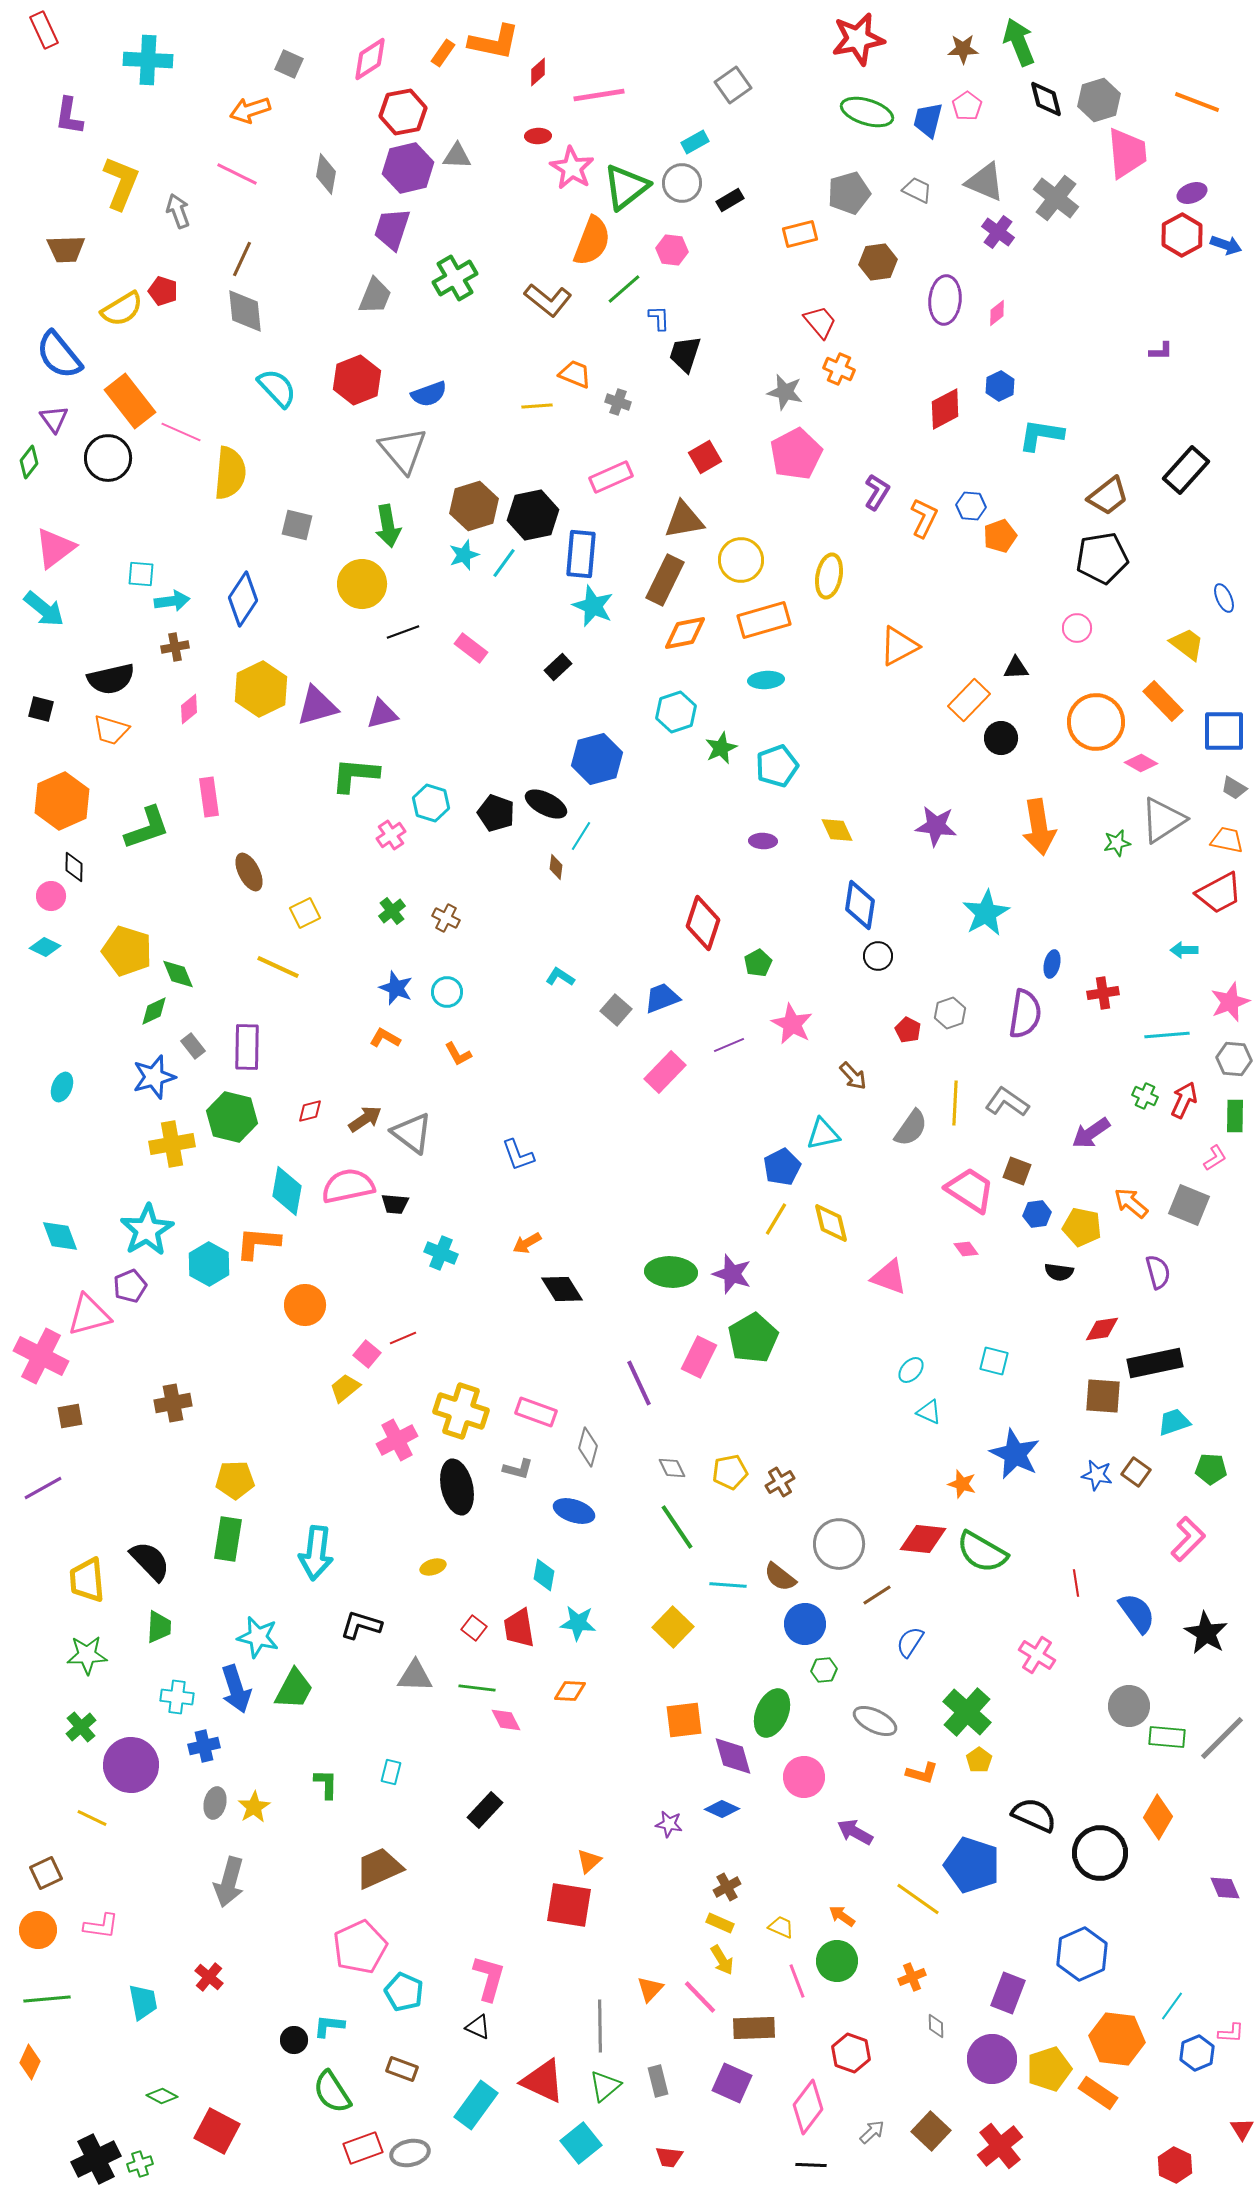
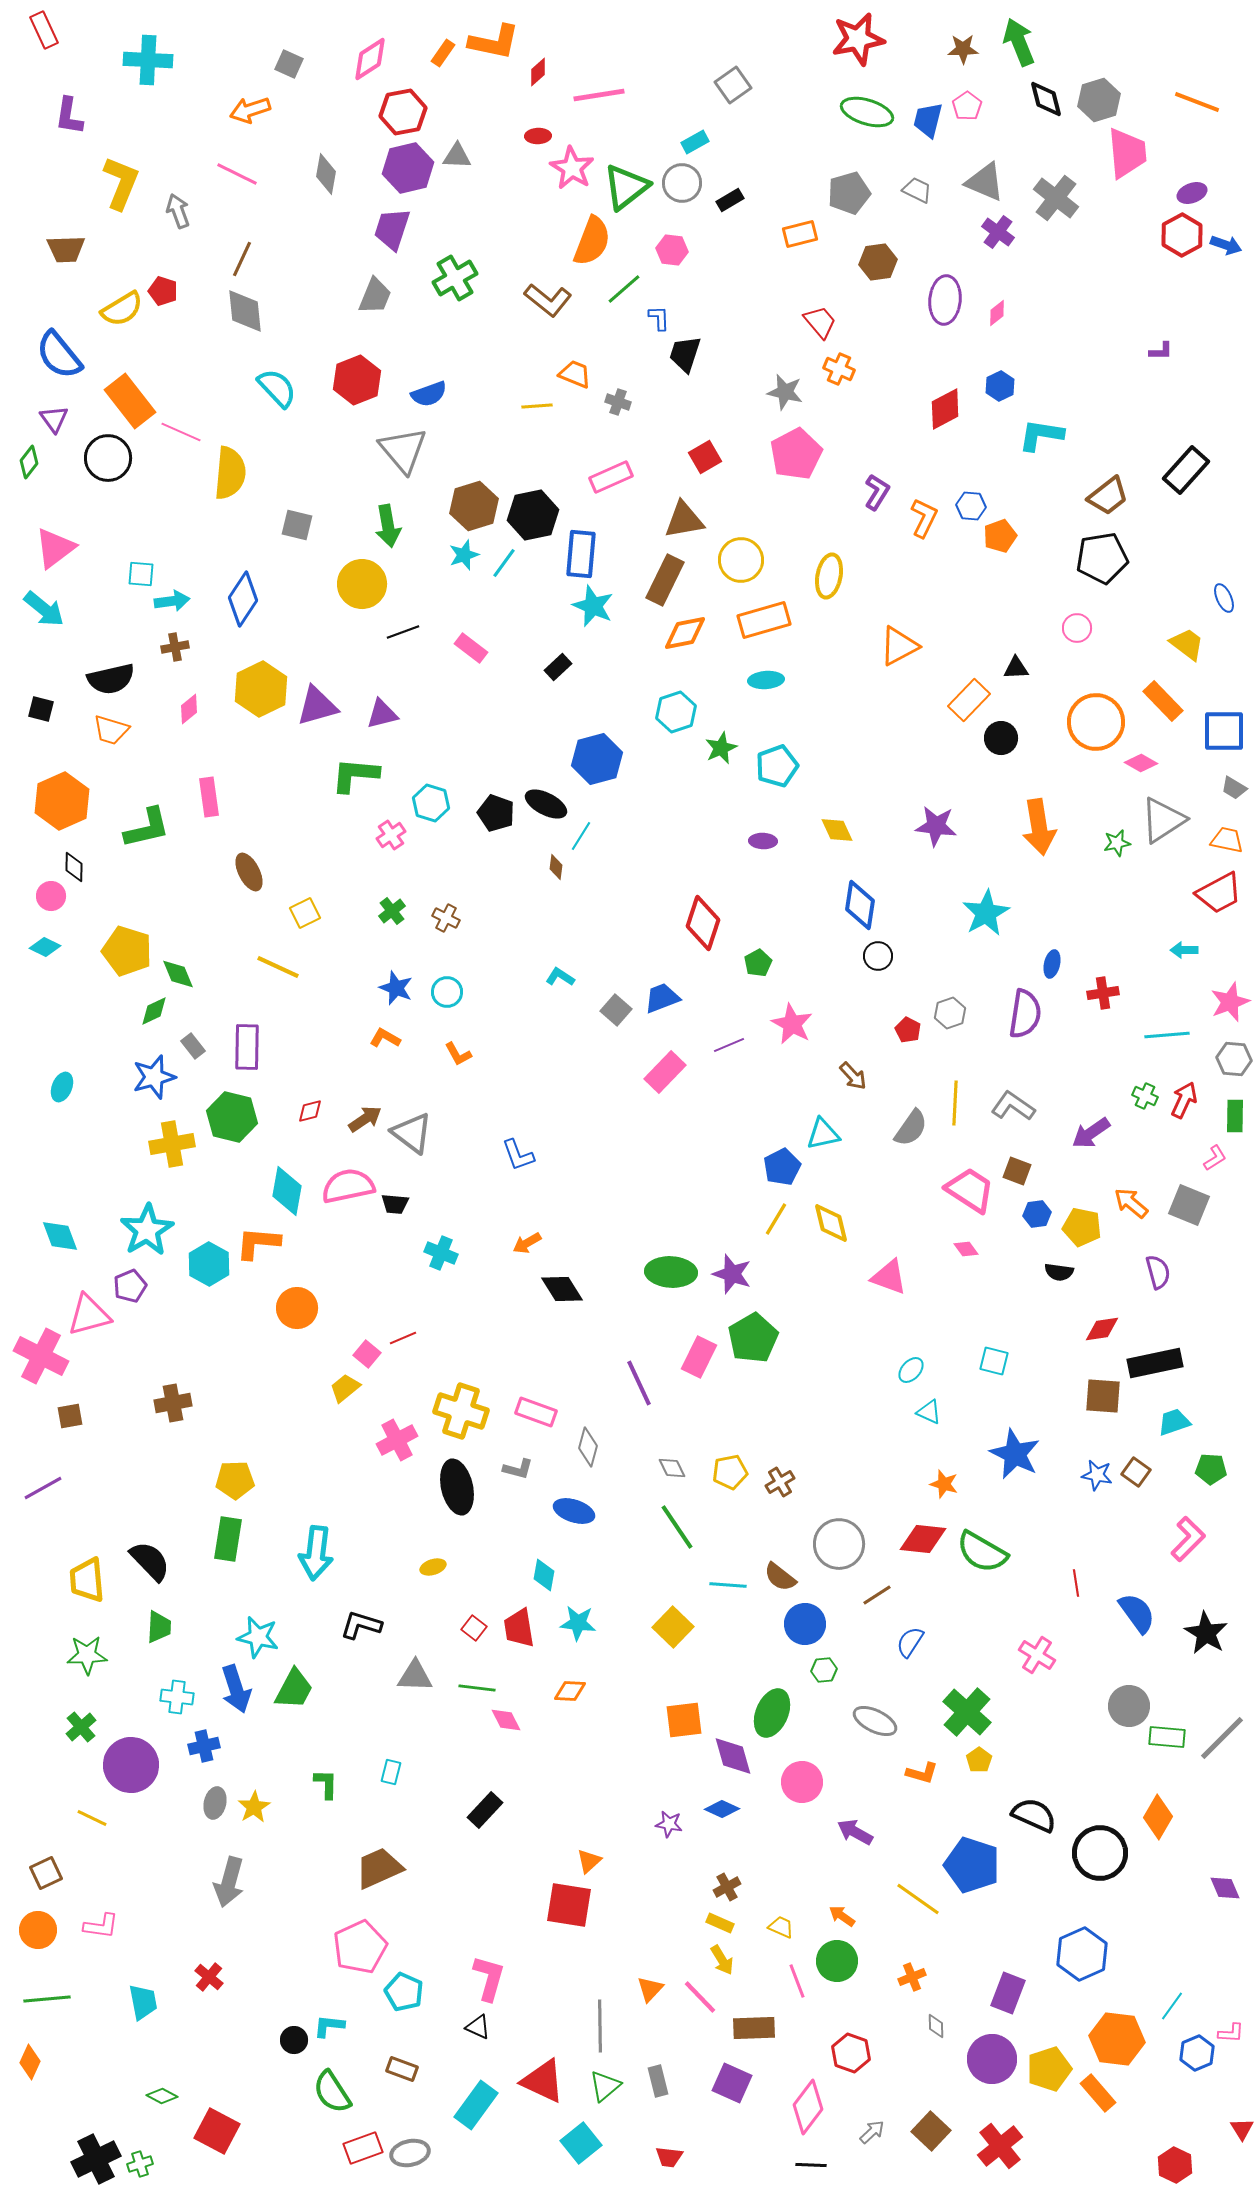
green L-shape at (147, 828): rotated 6 degrees clockwise
gray L-shape at (1007, 1102): moved 6 px right, 4 px down
orange circle at (305, 1305): moved 8 px left, 3 px down
orange star at (962, 1484): moved 18 px left
pink circle at (804, 1777): moved 2 px left, 5 px down
orange rectangle at (1098, 2093): rotated 15 degrees clockwise
